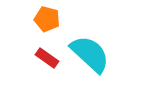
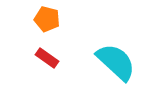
cyan semicircle: moved 26 px right, 8 px down
